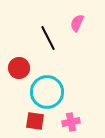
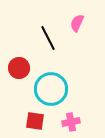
cyan circle: moved 4 px right, 3 px up
